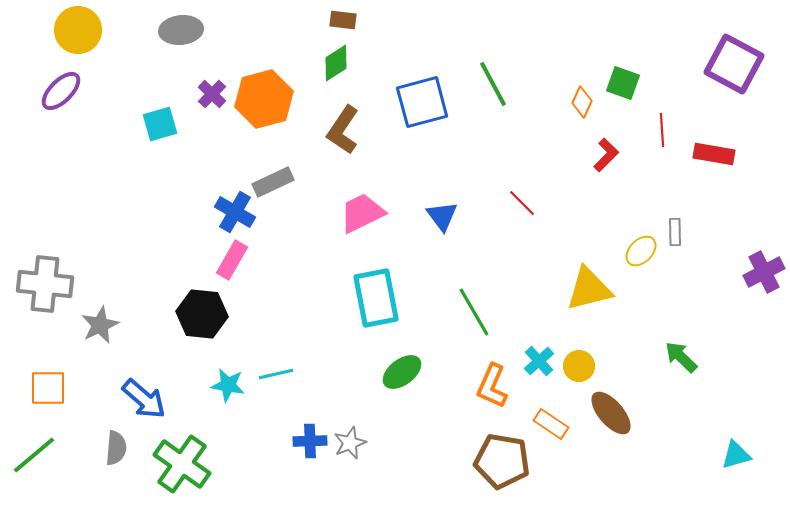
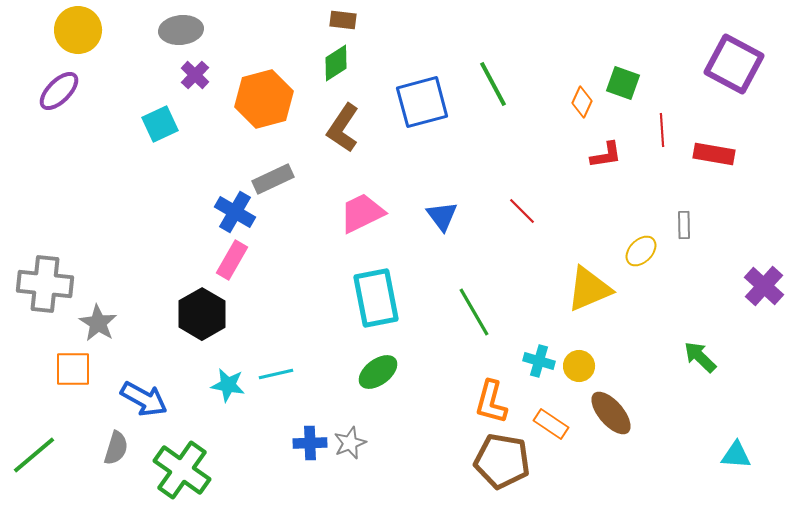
purple ellipse at (61, 91): moved 2 px left
purple cross at (212, 94): moved 17 px left, 19 px up
cyan square at (160, 124): rotated 9 degrees counterclockwise
brown L-shape at (343, 130): moved 2 px up
red L-shape at (606, 155): rotated 36 degrees clockwise
gray rectangle at (273, 182): moved 3 px up
red line at (522, 203): moved 8 px down
gray rectangle at (675, 232): moved 9 px right, 7 px up
purple cross at (764, 272): moved 14 px down; rotated 21 degrees counterclockwise
yellow triangle at (589, 289): rotated 9 degrees counterclockwise
black hexagon at (202, 314): rotated 24 degrees clockwise
gray star at (100, 325): moved 2 px left, 2 px up; rotated 15 degrees counterclockwise
green arrow at (681, 357): moved 19 px right
cyan cross at (539, 361): rotated 32 degrees counterclockwise
green ellipse at (402, 372): moved 24 px left
orange L-shape at (492, 386): moved 1 px left, 16 px down; rotated 9 degrees counterclockwise
orange square at (48, 388): moved 25 px right, 19 px up
blue arrow at (144, 399): rotated 12 degrees counterclockwise
blue cross at (310, 441): moved 2 px down
gray semicircle at (116, 448): rotated 12 degrees clockwise
cyan triangle at (736, 455): rotated 20 degrees clockwise
green cross at (182, 464): moved 6 px down
